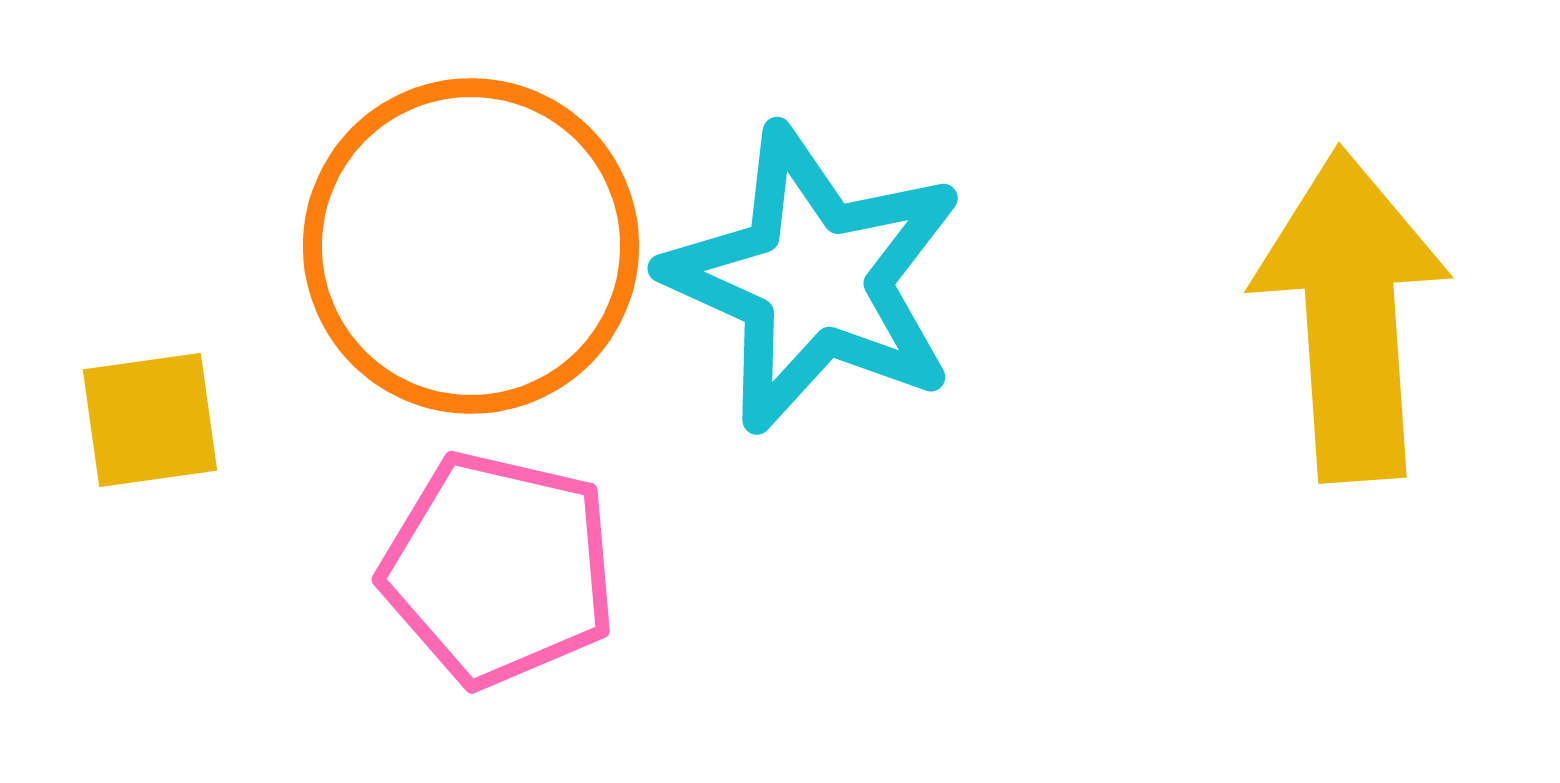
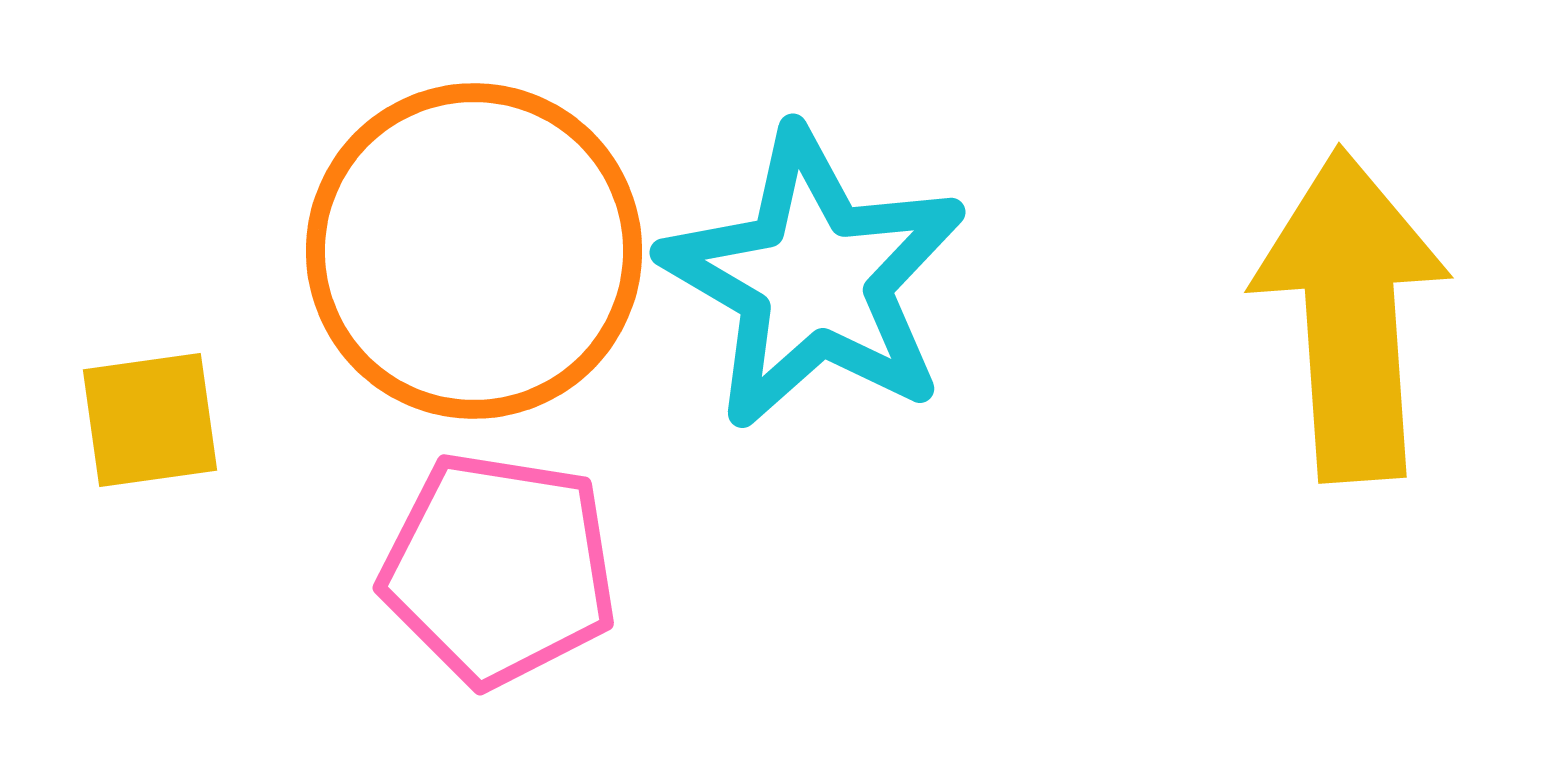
orange circle: moved 3 px right, 5 px down
cyan star: rotated 6 degrees clockwise
pink pentagon: rotated 4 degrees counterclockwise
